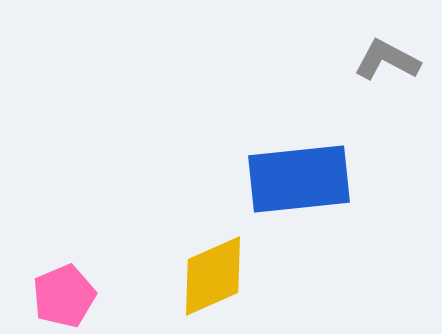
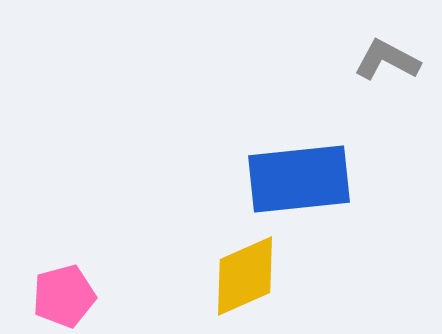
yellow diamond: moved 32 px right
pink pentagon: rotated 8 degrees clockwise
